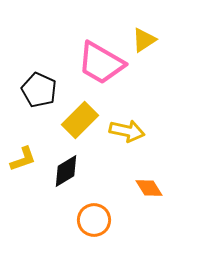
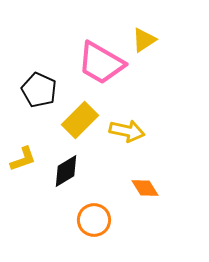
orange diamond: moved 4 px left
